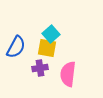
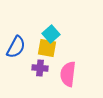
purple cross: rotated 14 degrees clockwise
